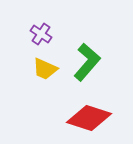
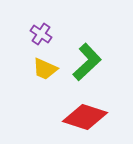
green L-shape: rotated 6 degrees clockwise
red diamond: moved 4 px left, 1 px up
